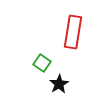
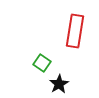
red rectangle: moved 2 px right, 1 px up
